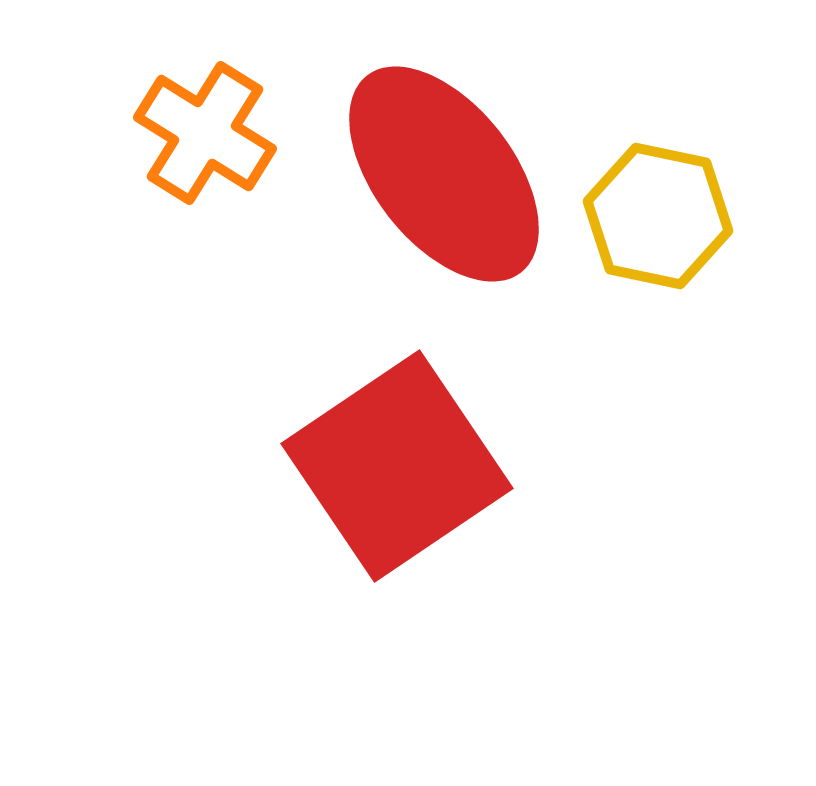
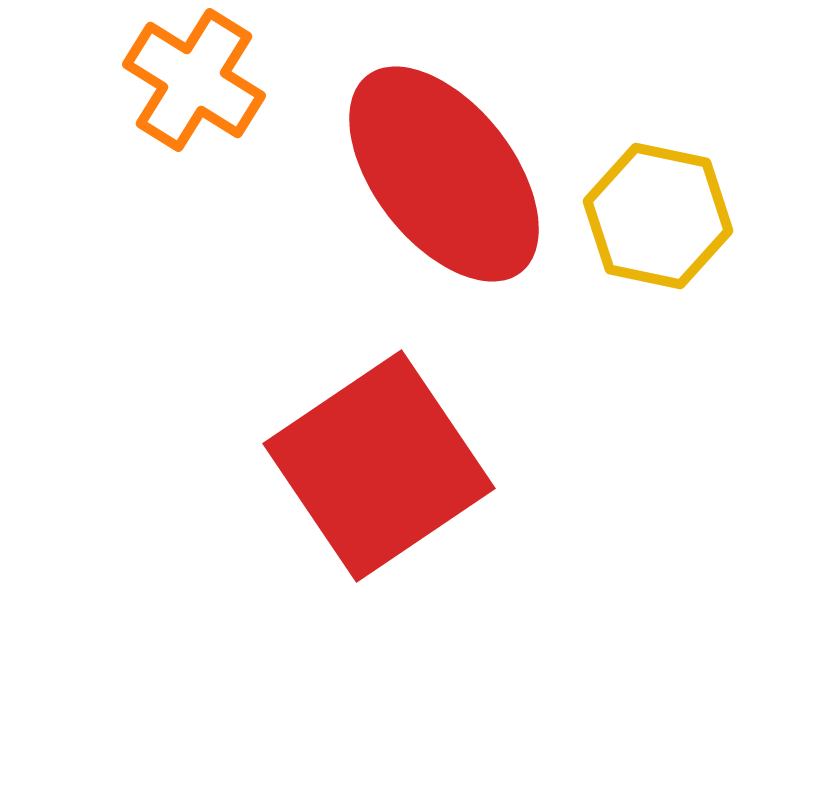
orange cross: moved 11 px left, 53 px up
red square: moved 18 px left
